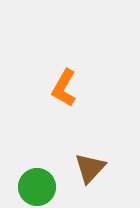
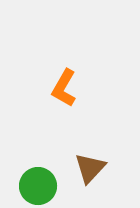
green circle: moved 1 px right, 1 px up
